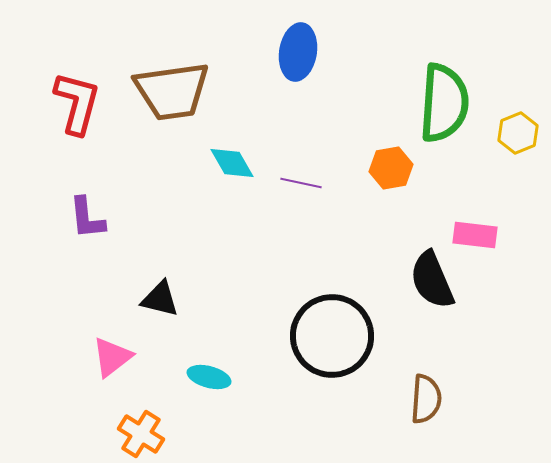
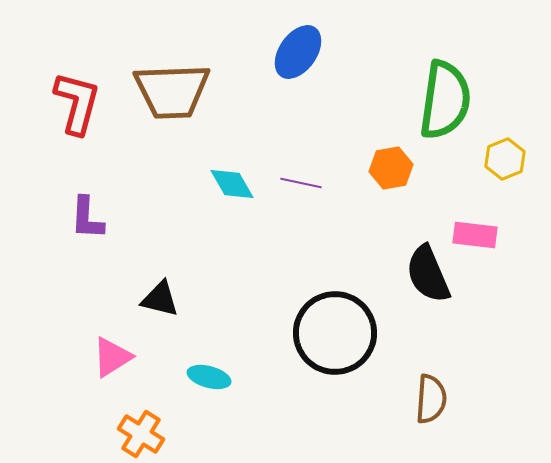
blue ellipse: rotated 26 degrees clockwise
brown trapezoid: rotated 6 degrees clockwise
green semicircle: moved 1 px right, 3 px up; rotated 4 degrees clockwise
yellow hexagon: moved 13 px left, 26 px down
cyan diamond: moved 21 px down
purple L-shape: rotated 9 degrees clockwise
black semicircle: moved 4 px left, 6 px up
black circle: moved 3 px right, 3 px up
pink triangle: rotated 6 degrees clockwise
brown semicircle: moved 5 px right
